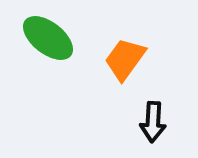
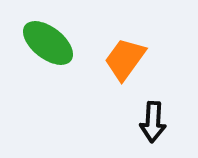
green ellipse: moved 5 px down
